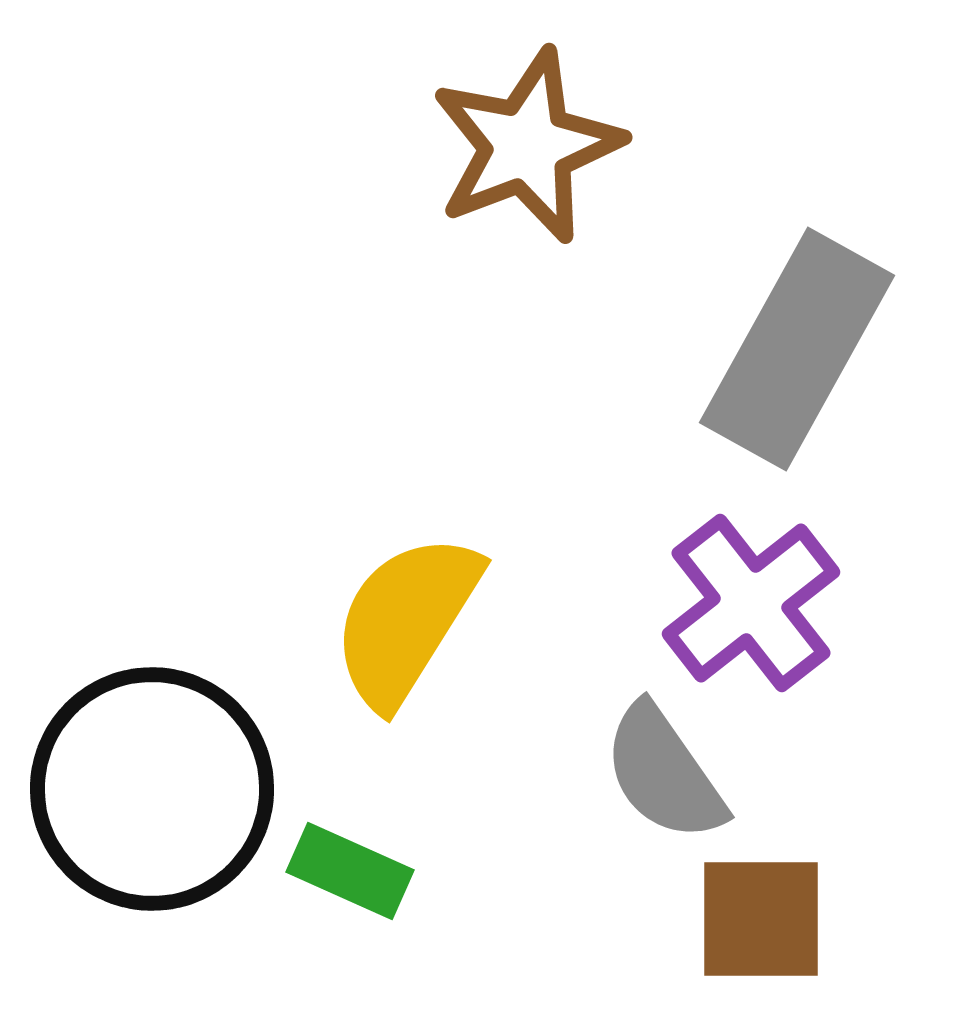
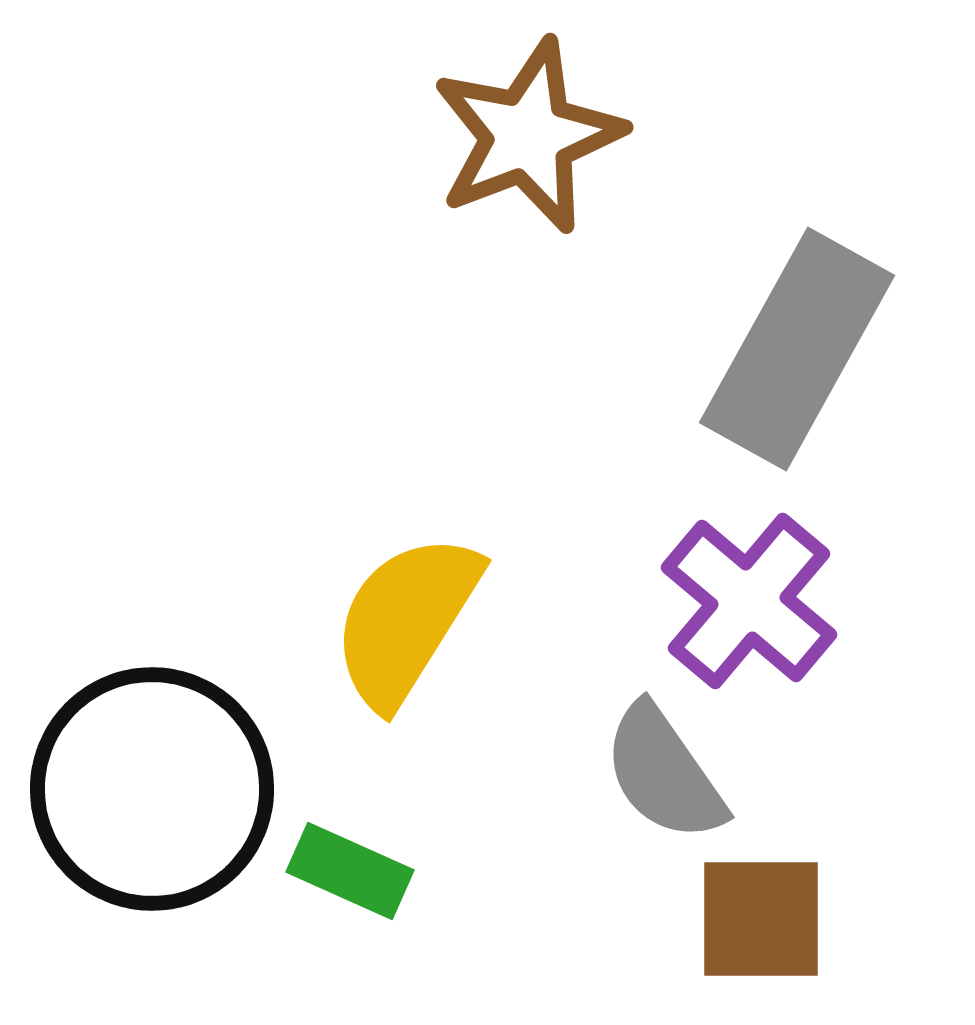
brown star: moved 1 px right, 10 px up
purple cross: moved 2 px left, 2 px up; rotated 12 degrees counterclockwise
